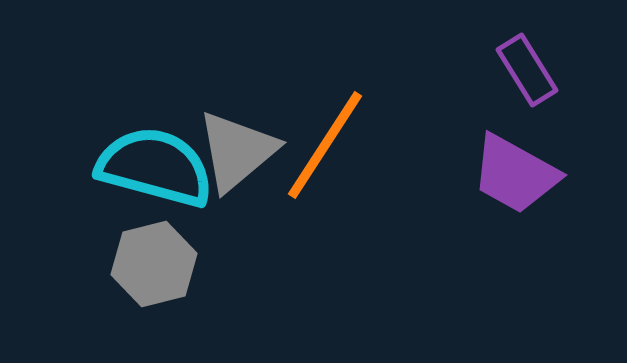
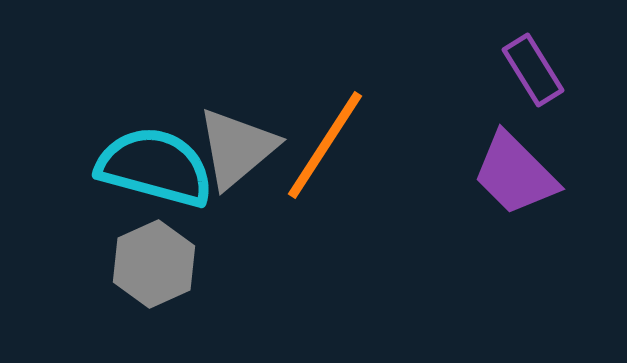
purple rectangle: moved 6 px right
gray triangle: moved 3 px up
purple trapezoid: rotated 16 degrees clockwise
gray hexagon: rotated 10 degrees counterclockwise
